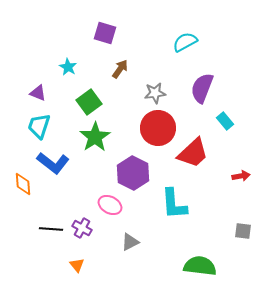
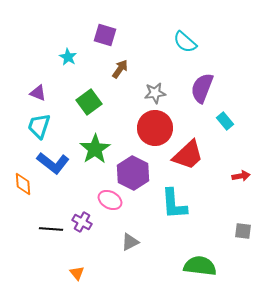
purple square: moved 2 px down
cyan semicircle: rotated 110 degrees counterclockwise
cyan star: moved 10 px up
red circle: moved 3 px left
green star: moved 12 px down
red trapezoid: moved 5 px left, 2 px down
pink ellipse: moved 5 px up
purple cross: moved 6 px up
orange triangle: moved 8 px down
